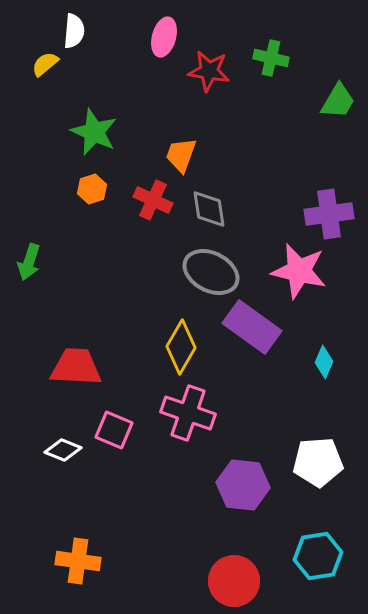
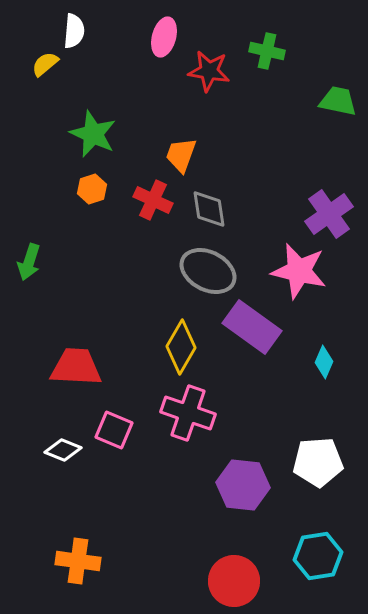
green cross: moved 4 px left, 7 px up
green trapezoid: rotated 108 degrees counterclockwise
green star: moved 1 px left, 2 px down
purple cross: rotated 27 degrees counterclockwise
gray ellipse: moved 3 px left, 1 px up
